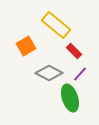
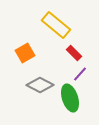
orange square: moved 1 px left, 7 px down
red rectangle: moved 2 px down
gray diamond: moved 9 px left, 12 px down
